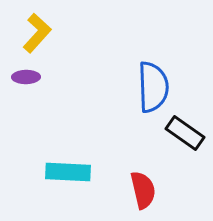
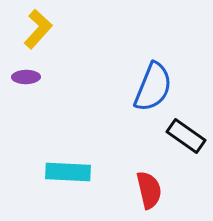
yellow L-shape: moved 1 px right, 4 px up
blue semicircle: rotated 24 degrees clockwise
black rectangle: moved 1 px right, 3 px down
red semicircle: moved 6 px right
